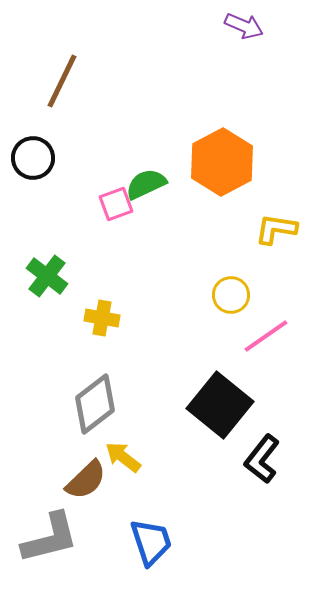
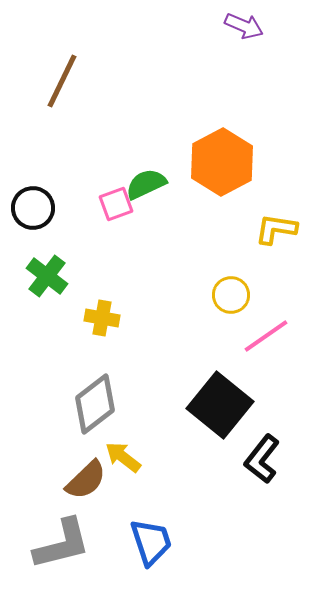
black circle: moved 50 px down
gray L-shape: moved 12 px right, 6 px down
